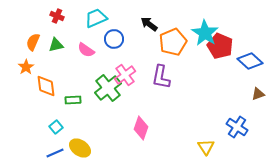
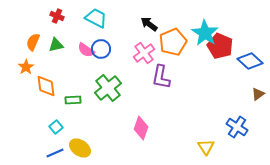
cyan trapezoid: rotated 50 degrees clockwise
blue circle: moved 13 px left, 10 px down
pink cross: moved 19 px right, 22 px up
brown triangle: rotated 16 degrees counterclockwise
